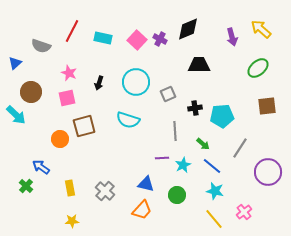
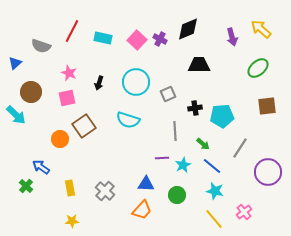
brown square at (84, 126): rotated 20 degrees counterclockwise
blue triangle at (146, 184): rotated 12 degrees counterclockwise
